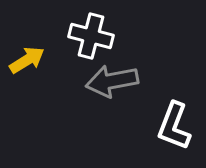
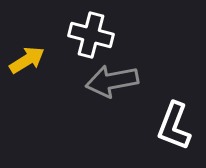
white cross: moved 1 px up
